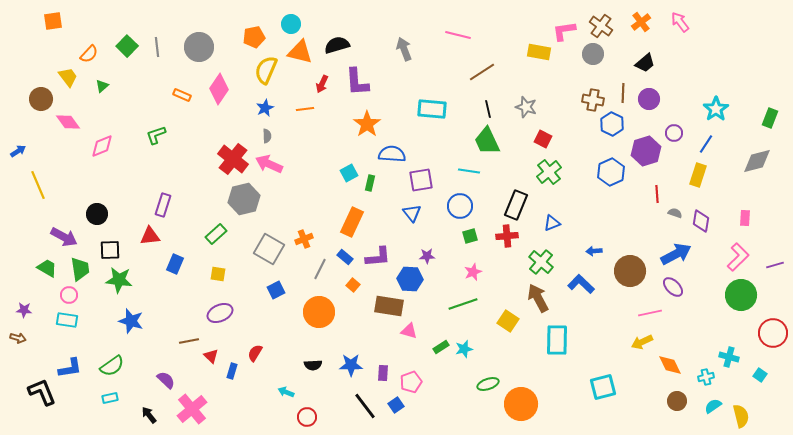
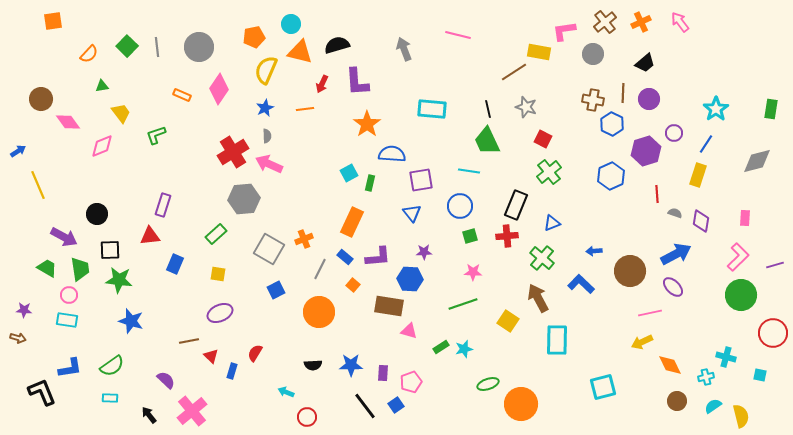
orange cross at (641, 22): rotated 12 degrees clockwise
brown cross at (601, 26): moved 4 px right, 4 px up; rotated 15 degrees clockwise
brown line at (482, 72): moved 32 px right
yellow trapezoid at (68, 77): moved 53 px right, 36 px down
green triangle at (102, 86): rotated 32 degrees clockwise
green rectangle at (770, 118): moved 1 px right, 9 px up; rotated 12 degrees counterclockwise
red cross at (233, 159): moved 7 px up; rotated 20 degrees clockwise
blue hexagon at (611, 172): moved 4 px down
gray hexagon at (244, 199): rotated 8 degrees clockwise
purple star at (427, 256): moved 3 px left, 4 px up
green cross at (541, 262): moved 1 px right, 4 px up
pink star at (473, 272): rotated 24 degrees clockwise
cyan cross at (729, 357): moved 3 px left
cyan square at (760, 375): rotated 24 degrees counterclockwise
cyan rectangle at (110, 398): rotated 14 degrees clockwise
pink cross at (192, 409): moved 2 px down
